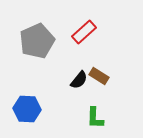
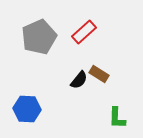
gray pentagon: moved 2 px right, 4 px up
brown rectangle: moved 2 px up
green L-shape: moved 22 px right
